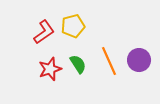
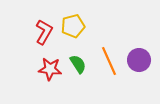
red L-shape: rotated 25 degrees counterclockwise
red star: rotated 25 degrees clockwise
